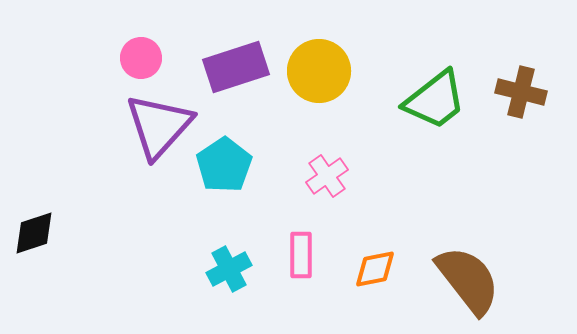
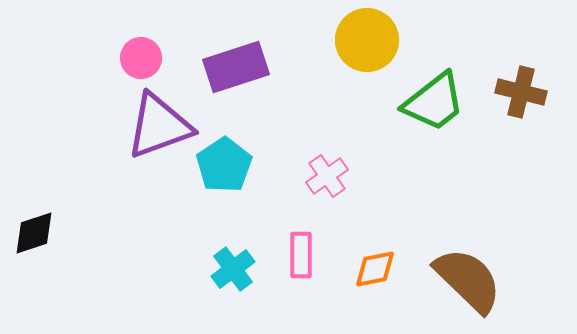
yellow circle: moved 48 px right, 31 px up
green trapezoid: moved 1 px left, 2 px down
purple triangle: rotated 28 degrees clockwise
cyan cross: moved 4 px right; rotated 9 degrees counterclockwise
brown semicircle: rotated 8 degrees counterclockwise
